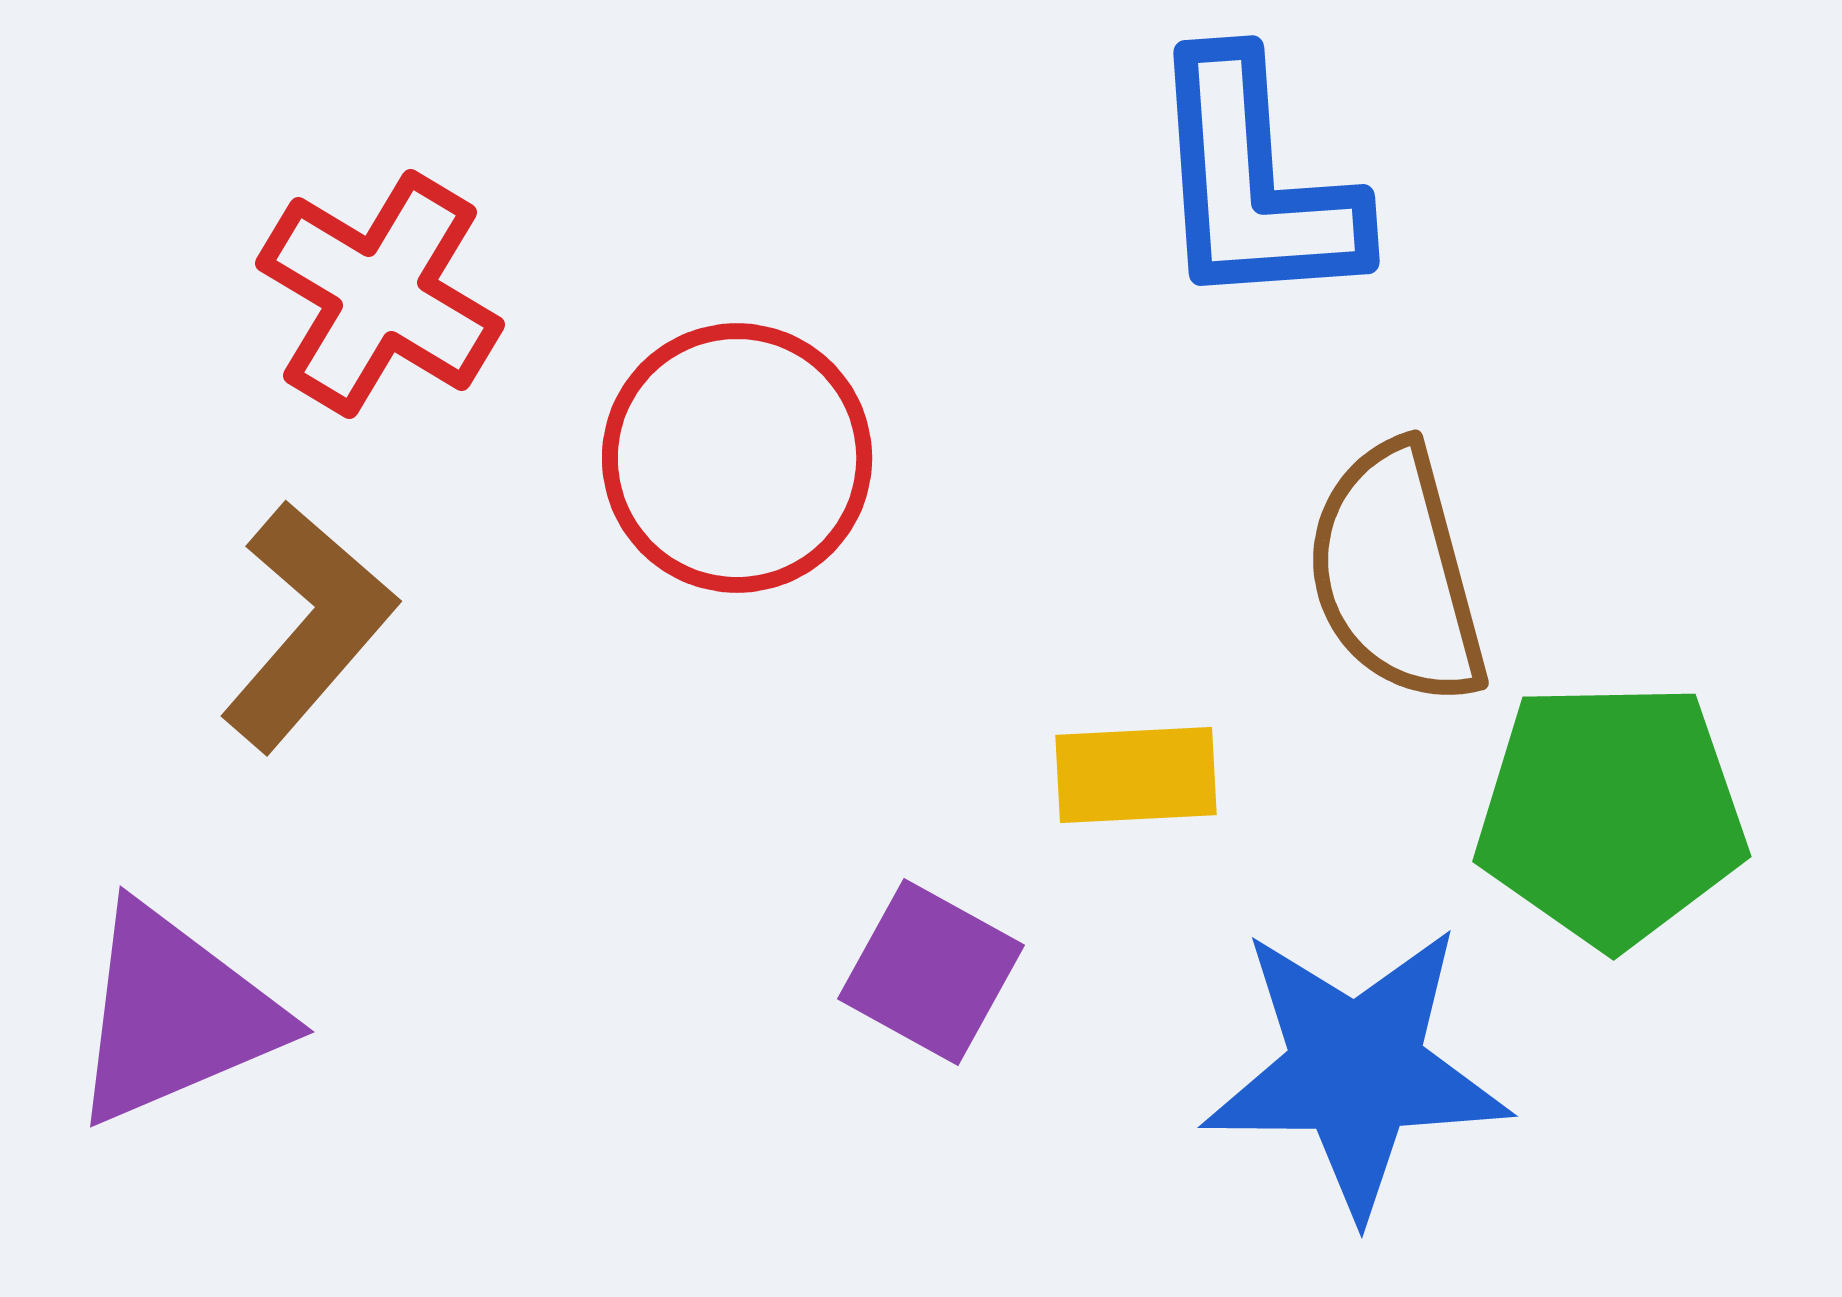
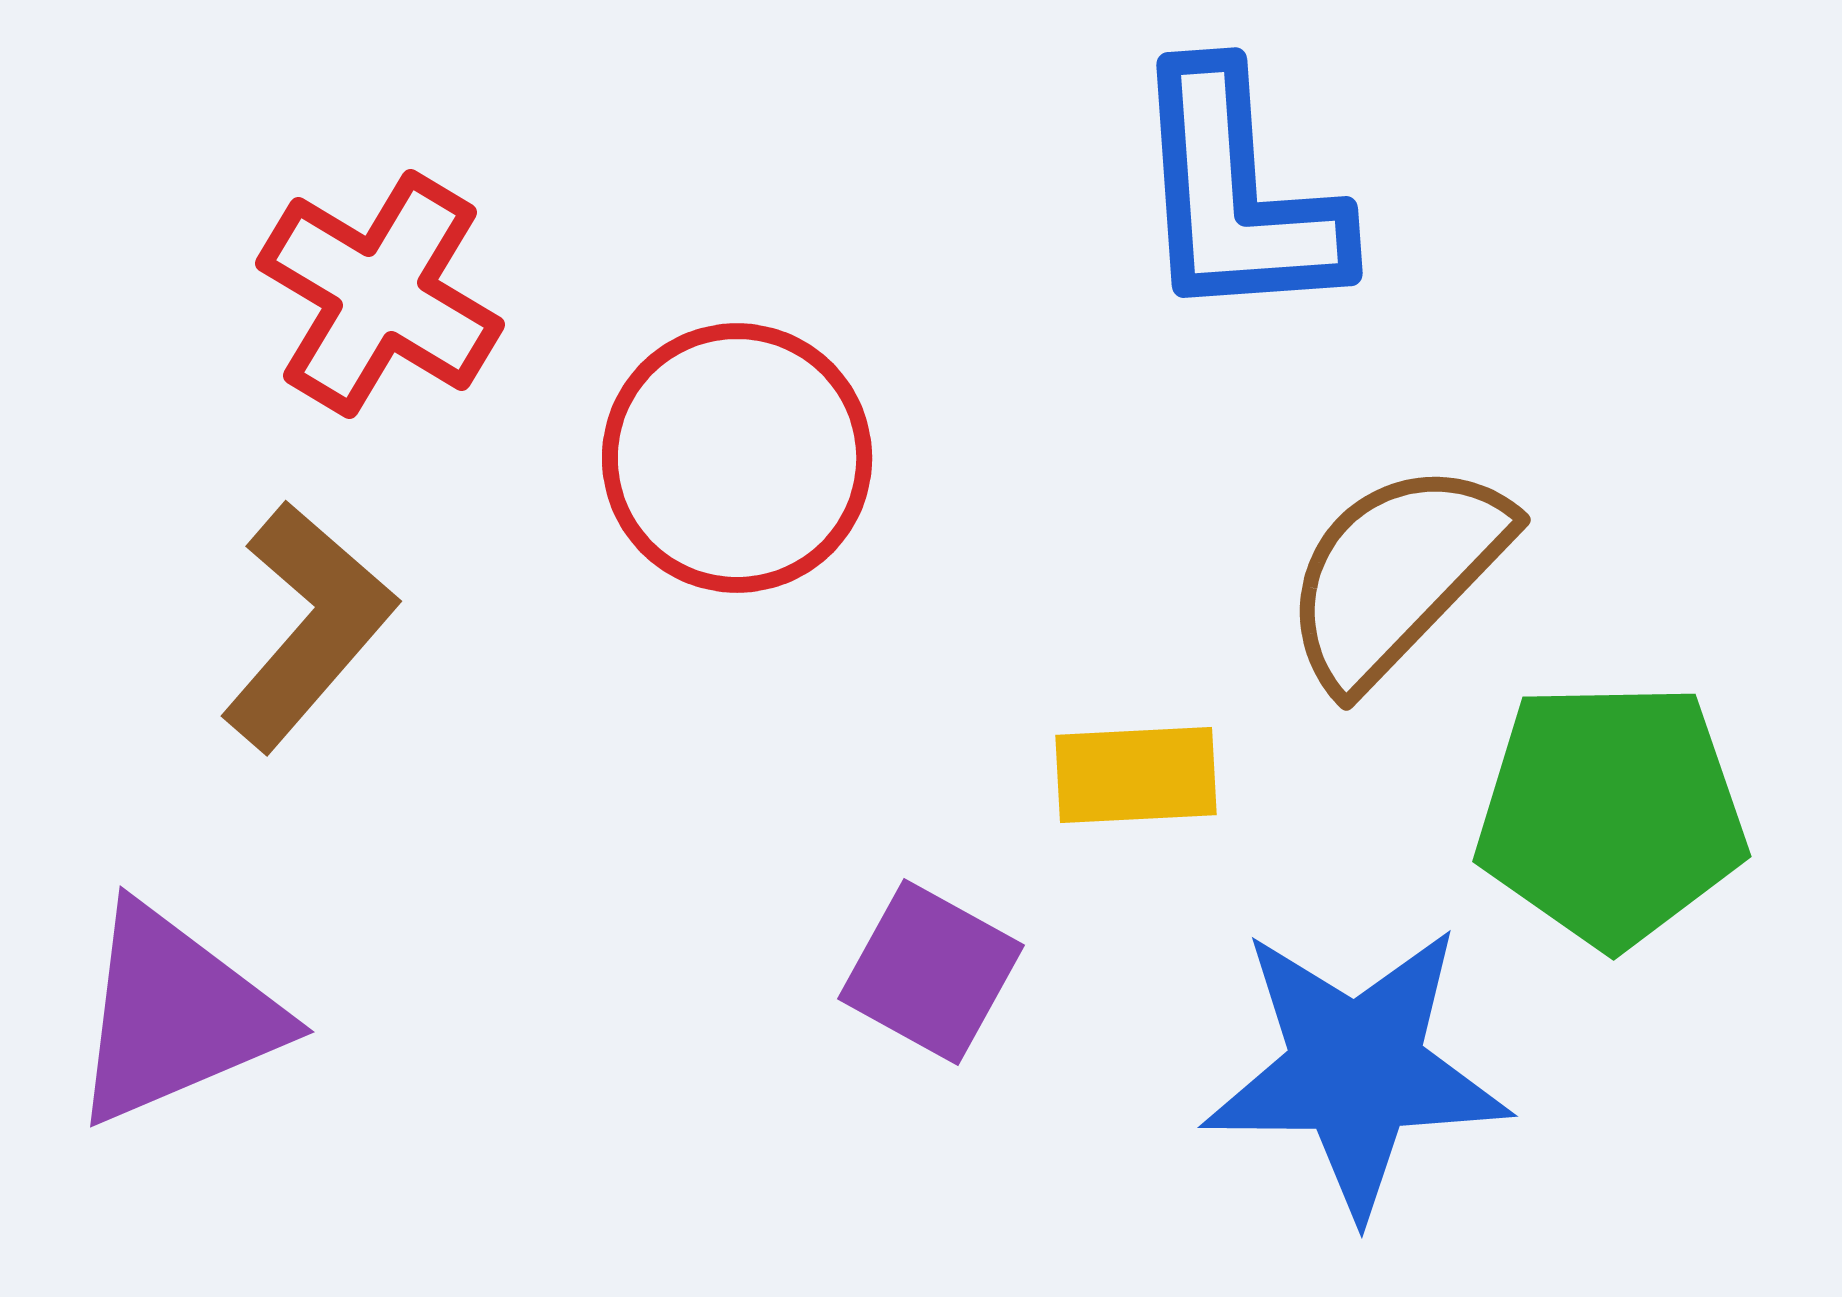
blue L-shape: moved 17 px left, 12 px down
brown semicircle: rotated 59 degrees clockwise
